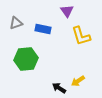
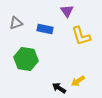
blue rectangle: moved 2 px right
green hexagon: rotated 15 degrees clockwise
